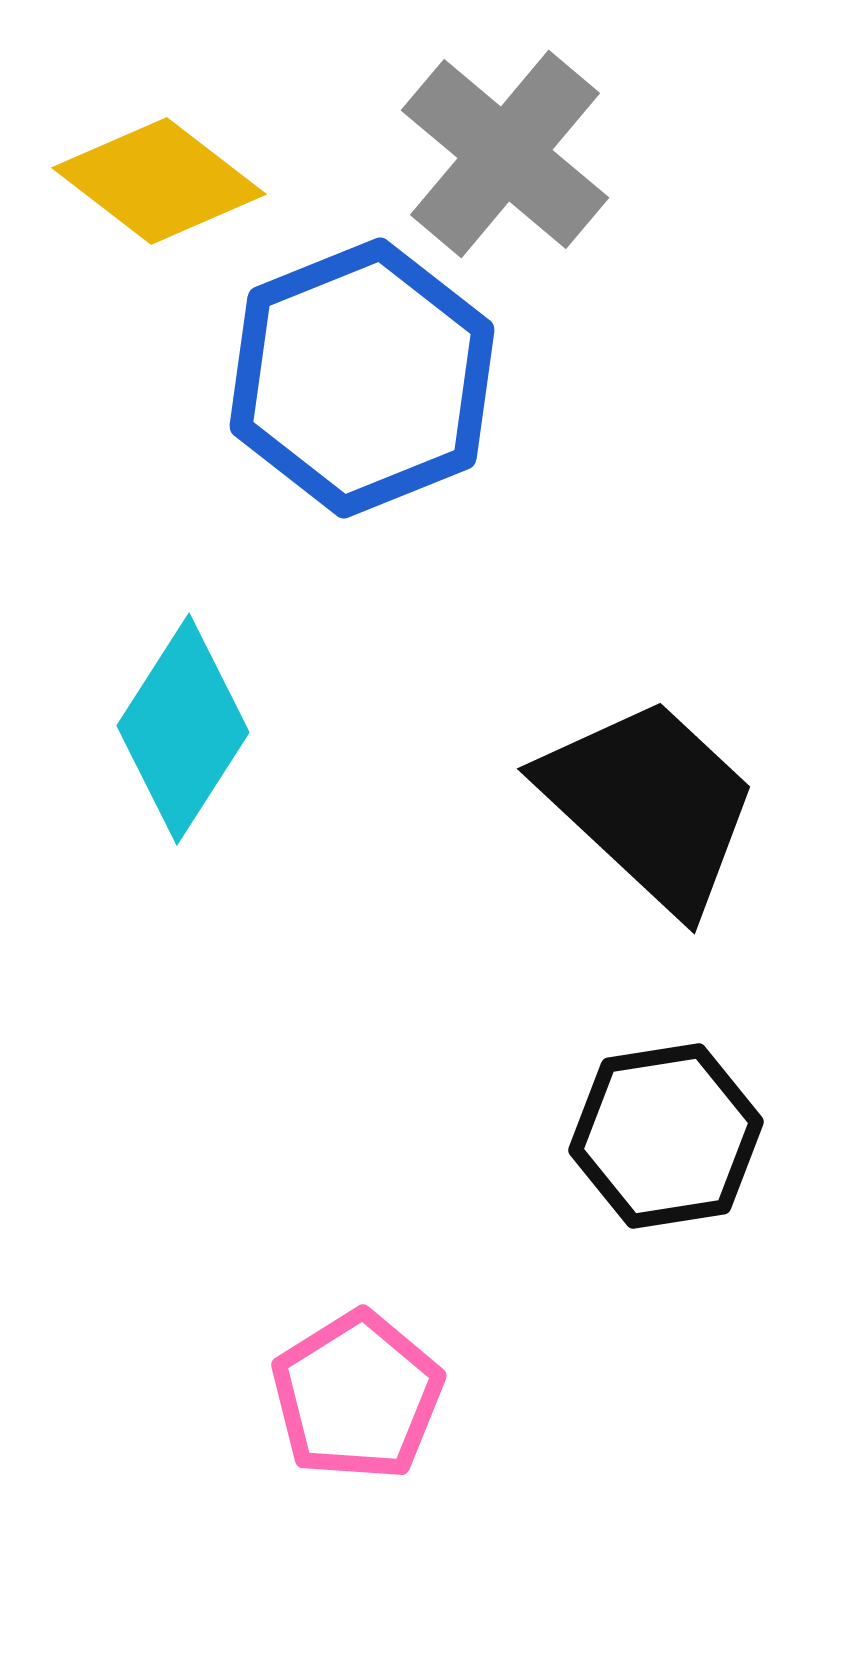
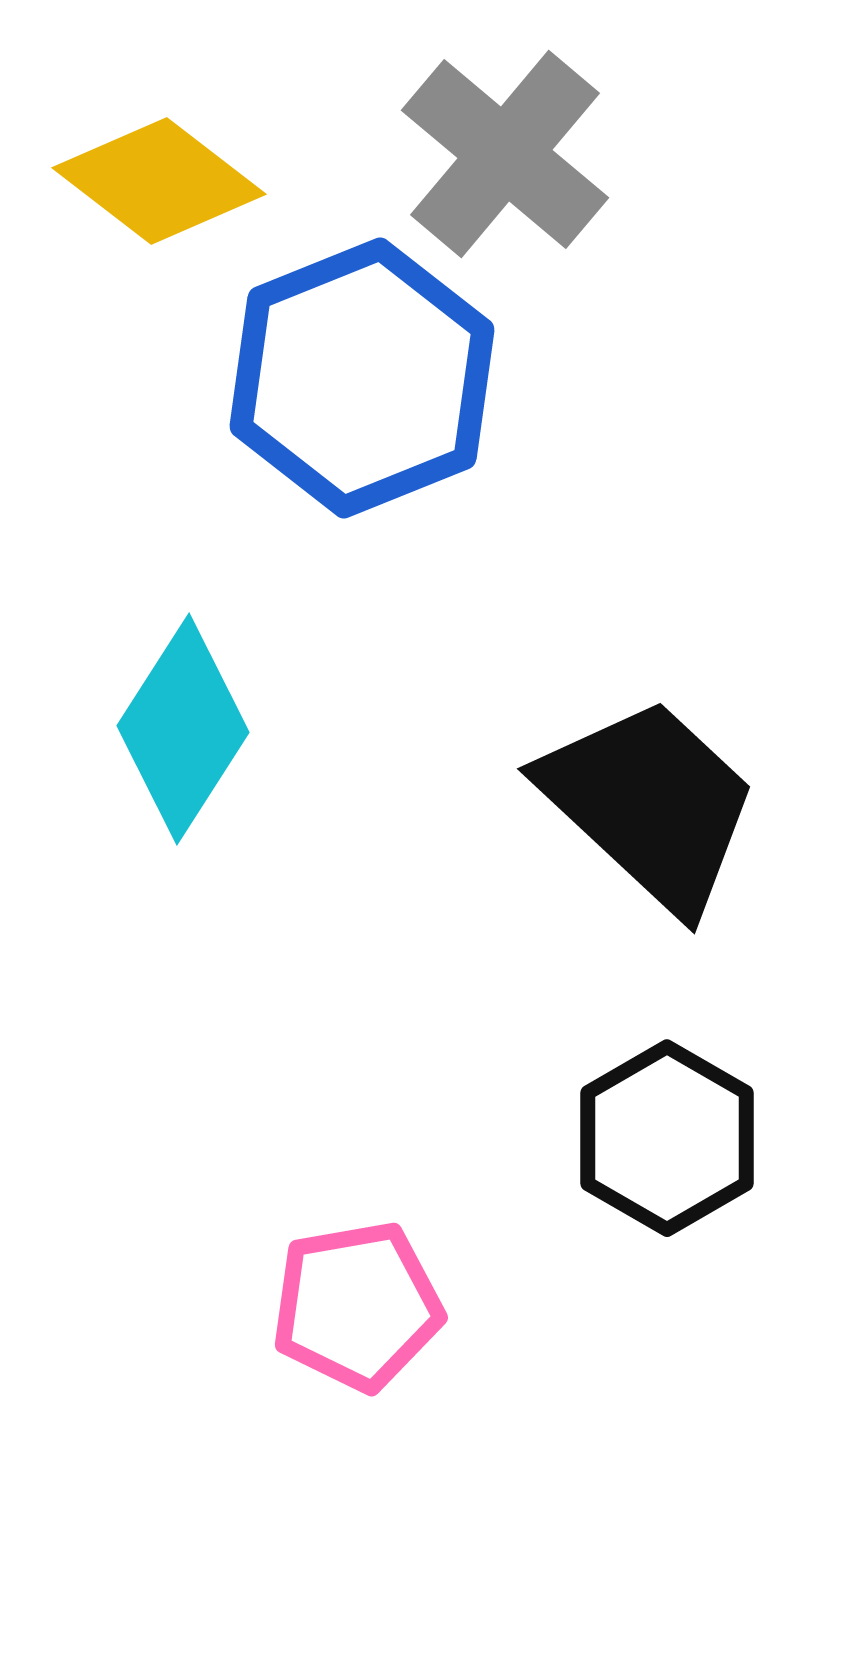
black hexagon: moved 1 px right, 2 px down; rotated 21 degrees counterclockwise
pink pentagon: moved 90 px up; rotated 22 degrees clockwise
